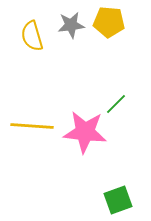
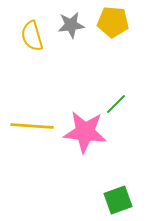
yellow pentagon: moved 4 px right
